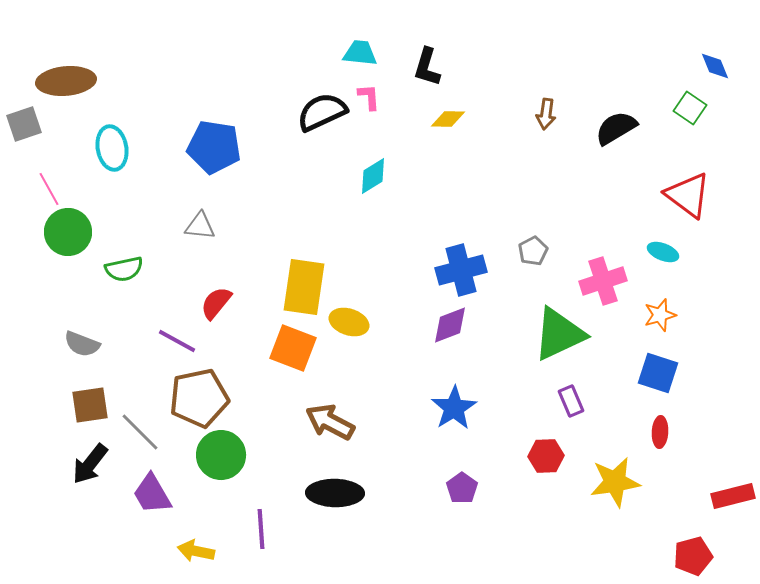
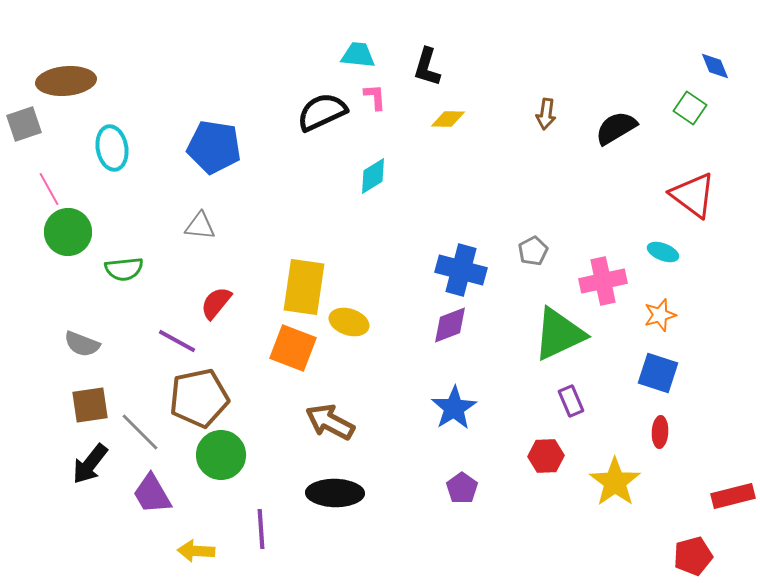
cyan trapezoid at (360, 53): moved 2 px left, 2 px down
pink L-shape at (369, 97): moved 6 px right
red triangle at (688, 195): moved 5 px right
green semicircle at (124, 269): rotated 6 degrees clockwise
blue cross at (461, 270): rotated 30 degrees clockwise
pink cross at (603, 281): rotated 6 degrees clockwise
yellow star at (615, 482): rotated 27 degrees counterclockwise
yellow arrow at (196, 551): rotated 9 degrees counterclockwise
